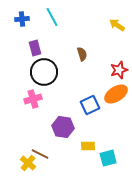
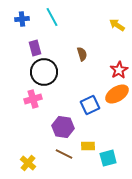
red star: rotated 12 degrees counterclockwise
orange ellipse: moved 1 px right
brown line: moved 24 px right
